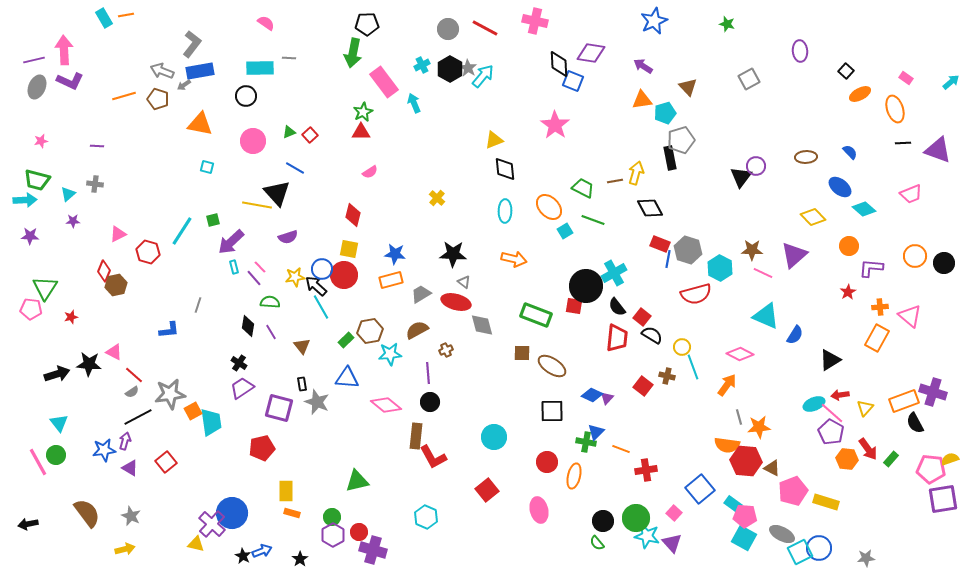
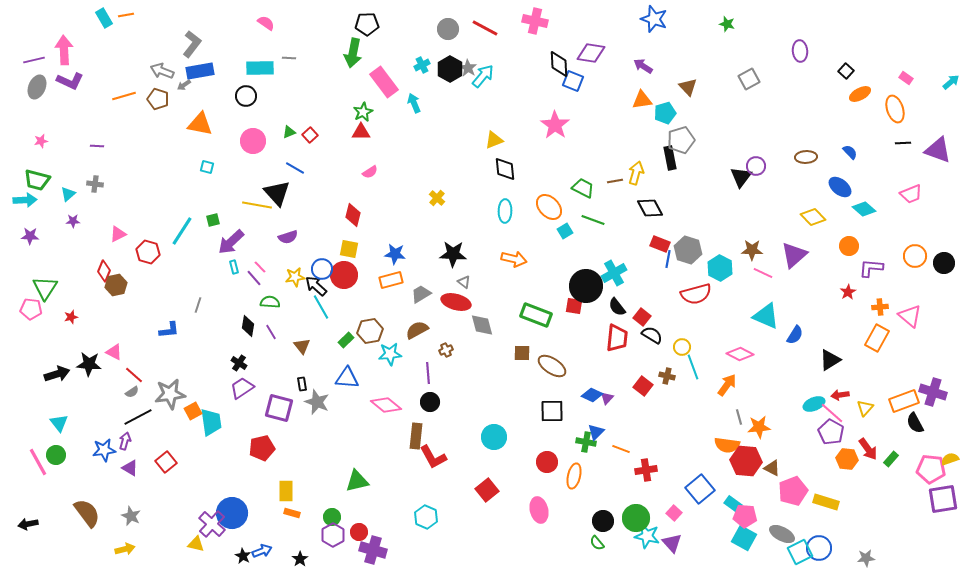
blue star at (654, 21): moved 2 px up; rotated 28 degrees counterclockwise
